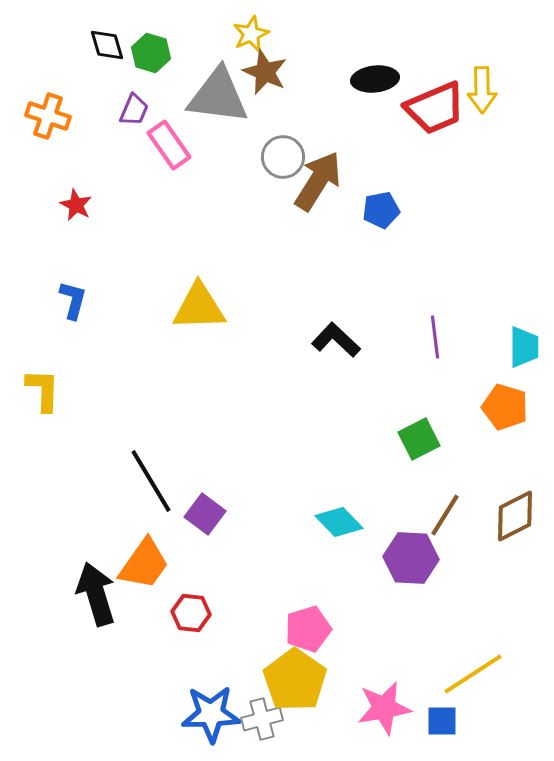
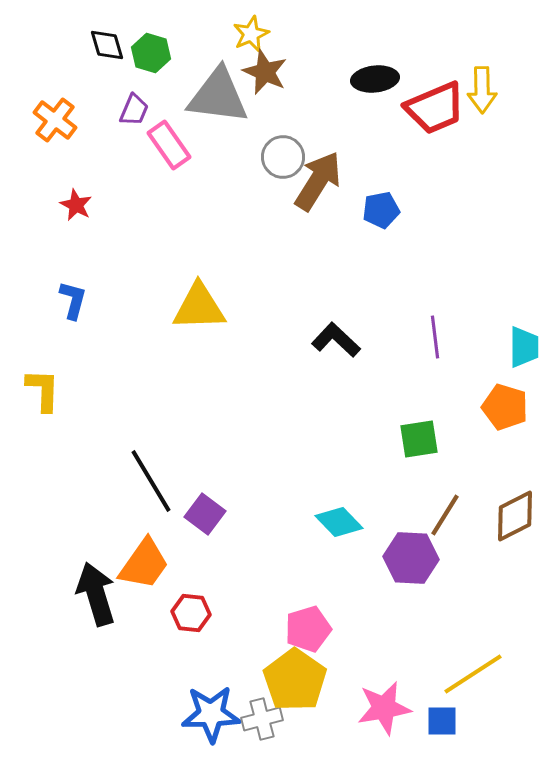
orange cross: moved 7 px right, 4 px down; rotated 18 degrees clockwise
green square: rotated 18 degrees clockwise
